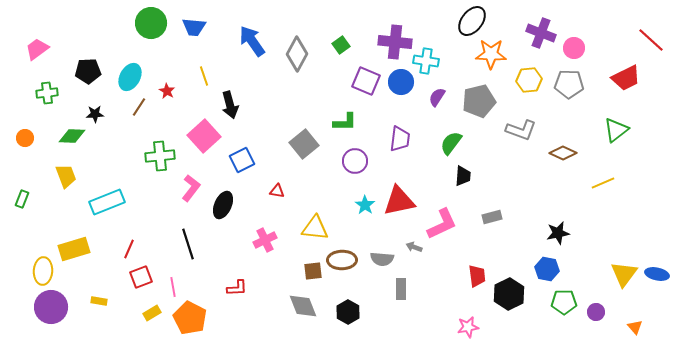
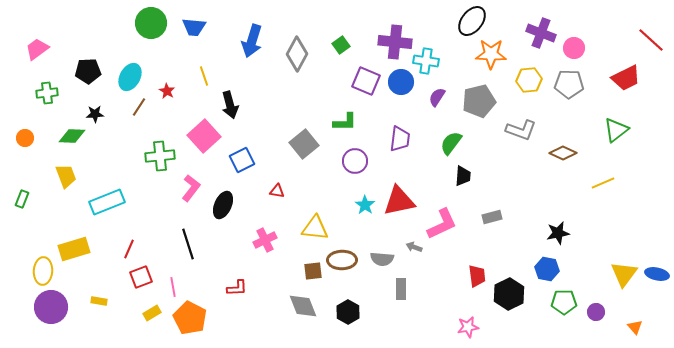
blue arrow at (252, 41): rotated 128 degrees counterclockwise
